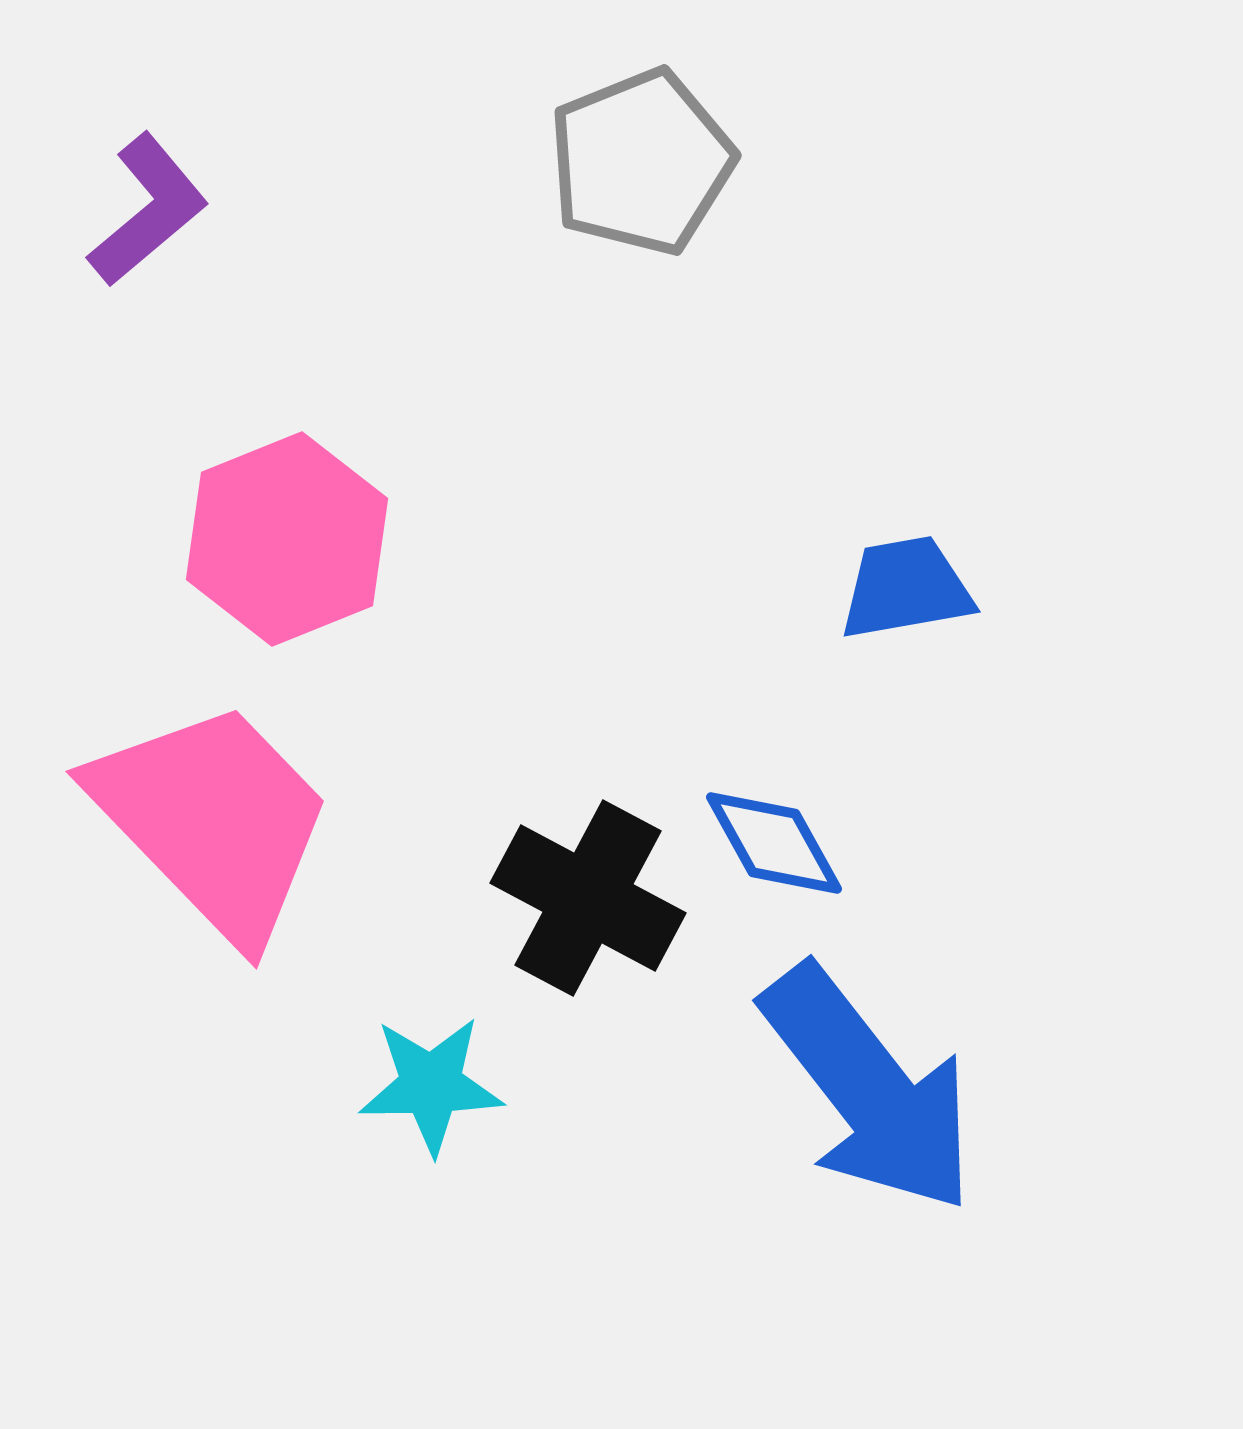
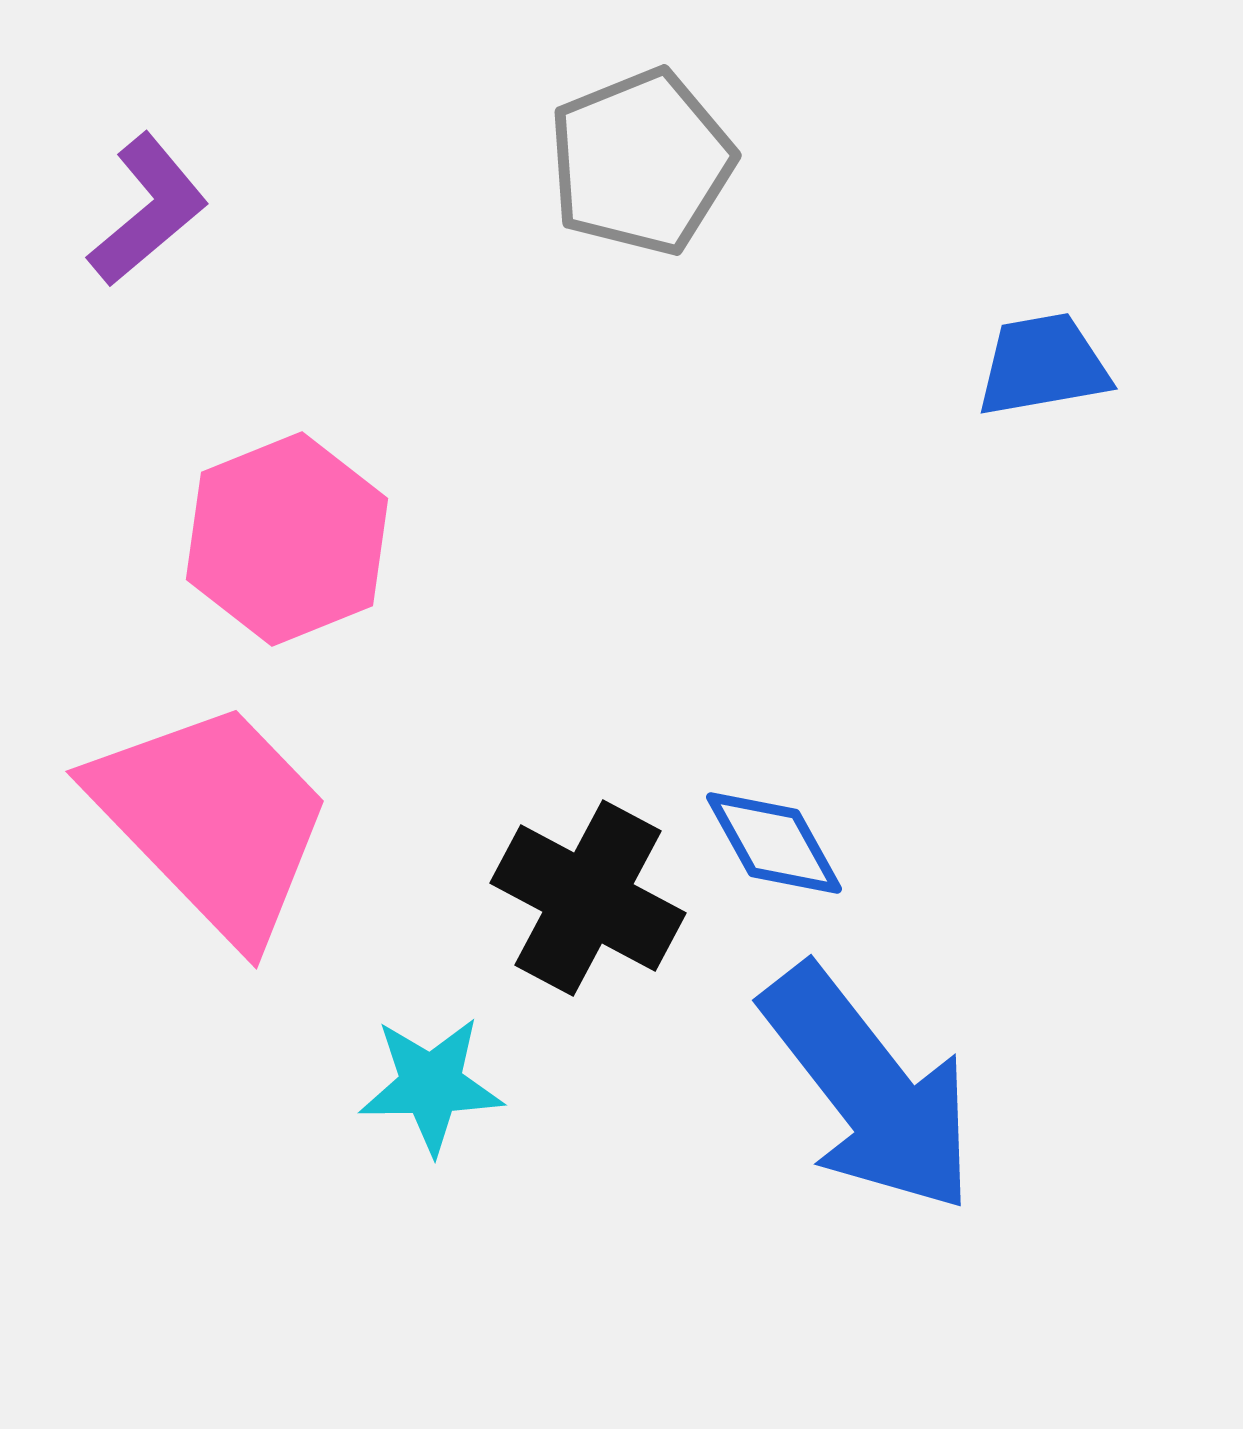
blue trapezoid: moved 137 px right, 223 px up
